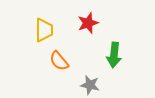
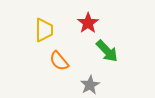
red star: rotated 15 degrees counterclockwise
green arrow: moved 7 px left, 4 px up; rotated 50 degrees counterclockwise
gray star: rotated 30 degrees clockwise
